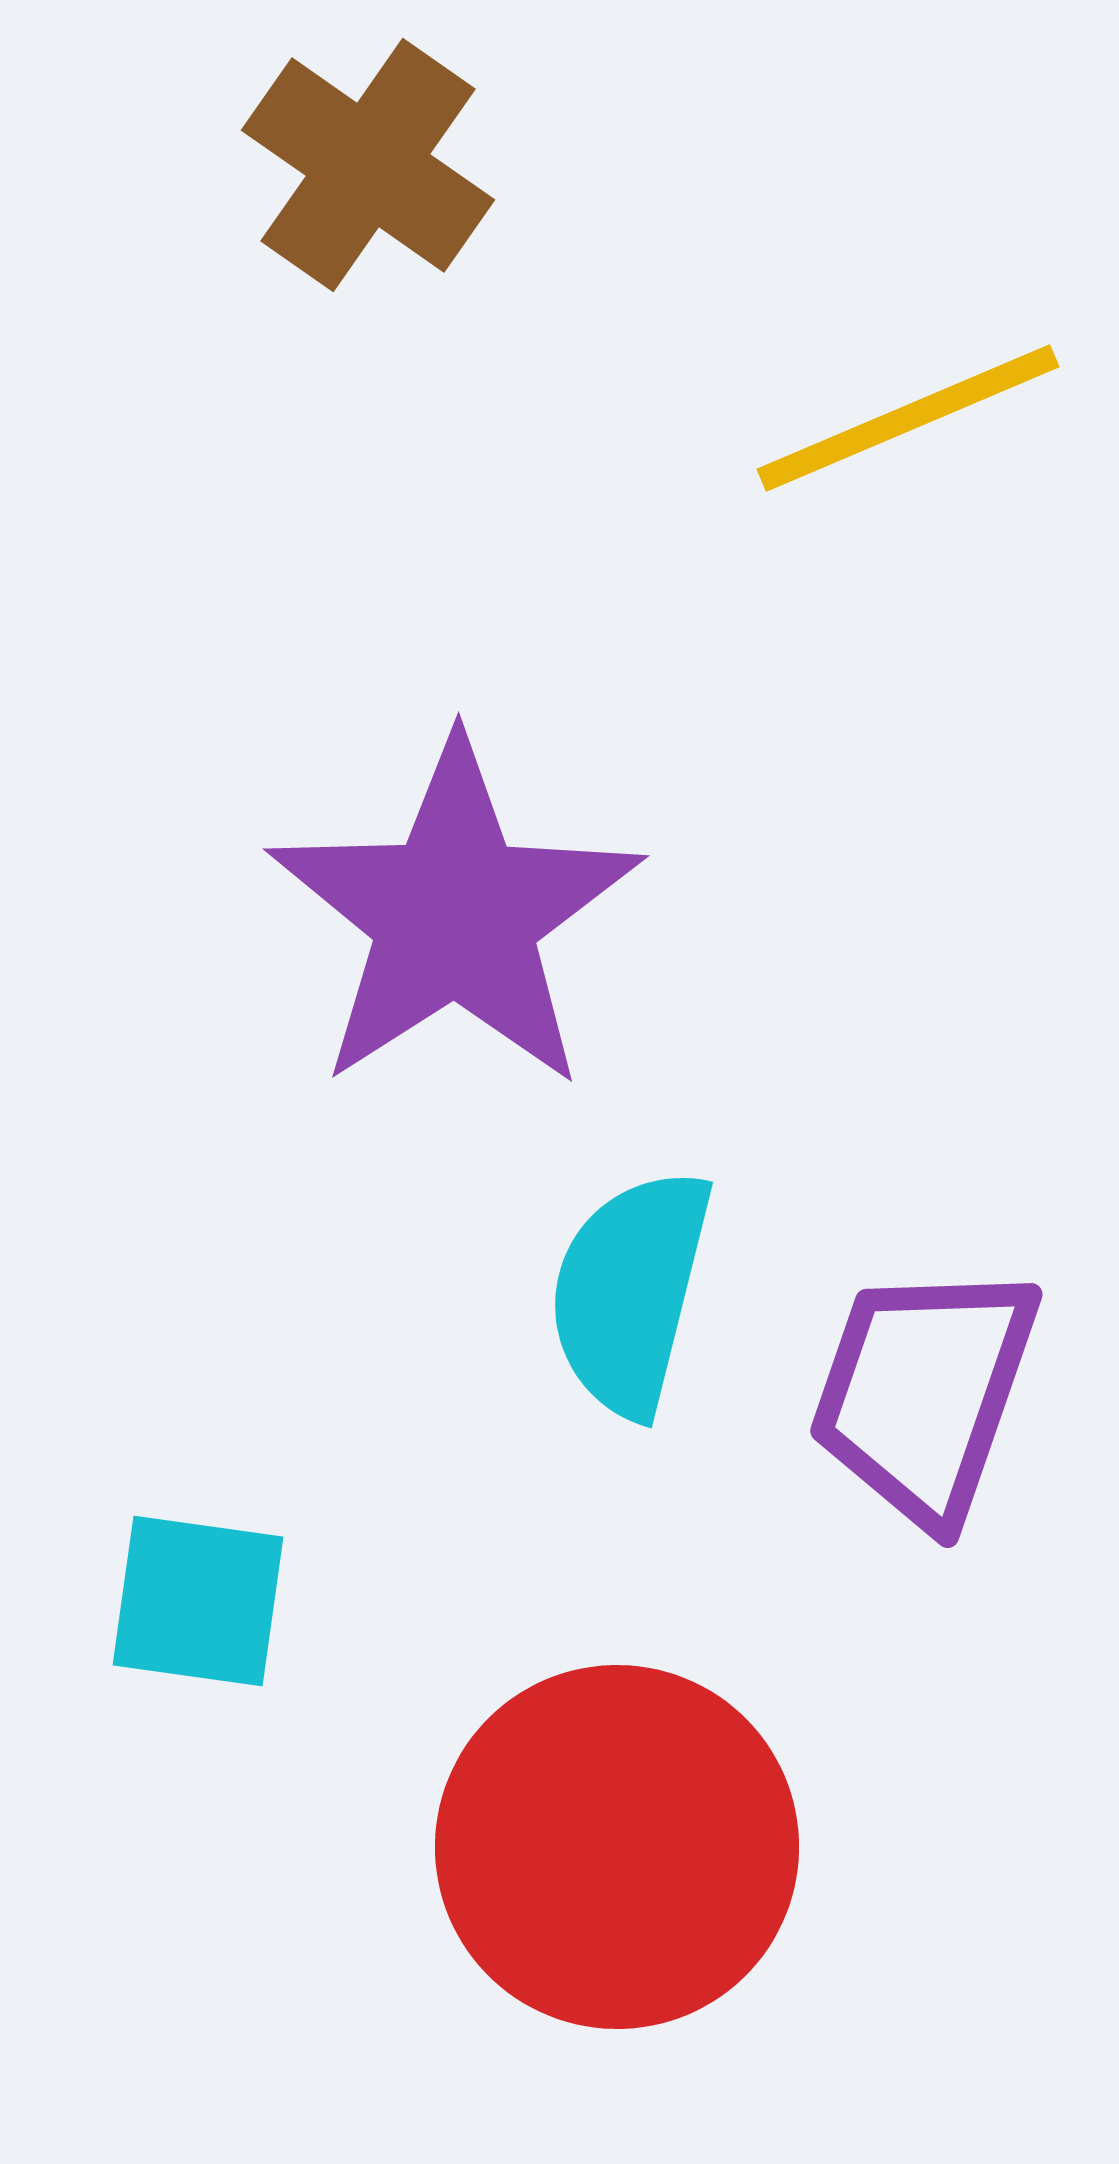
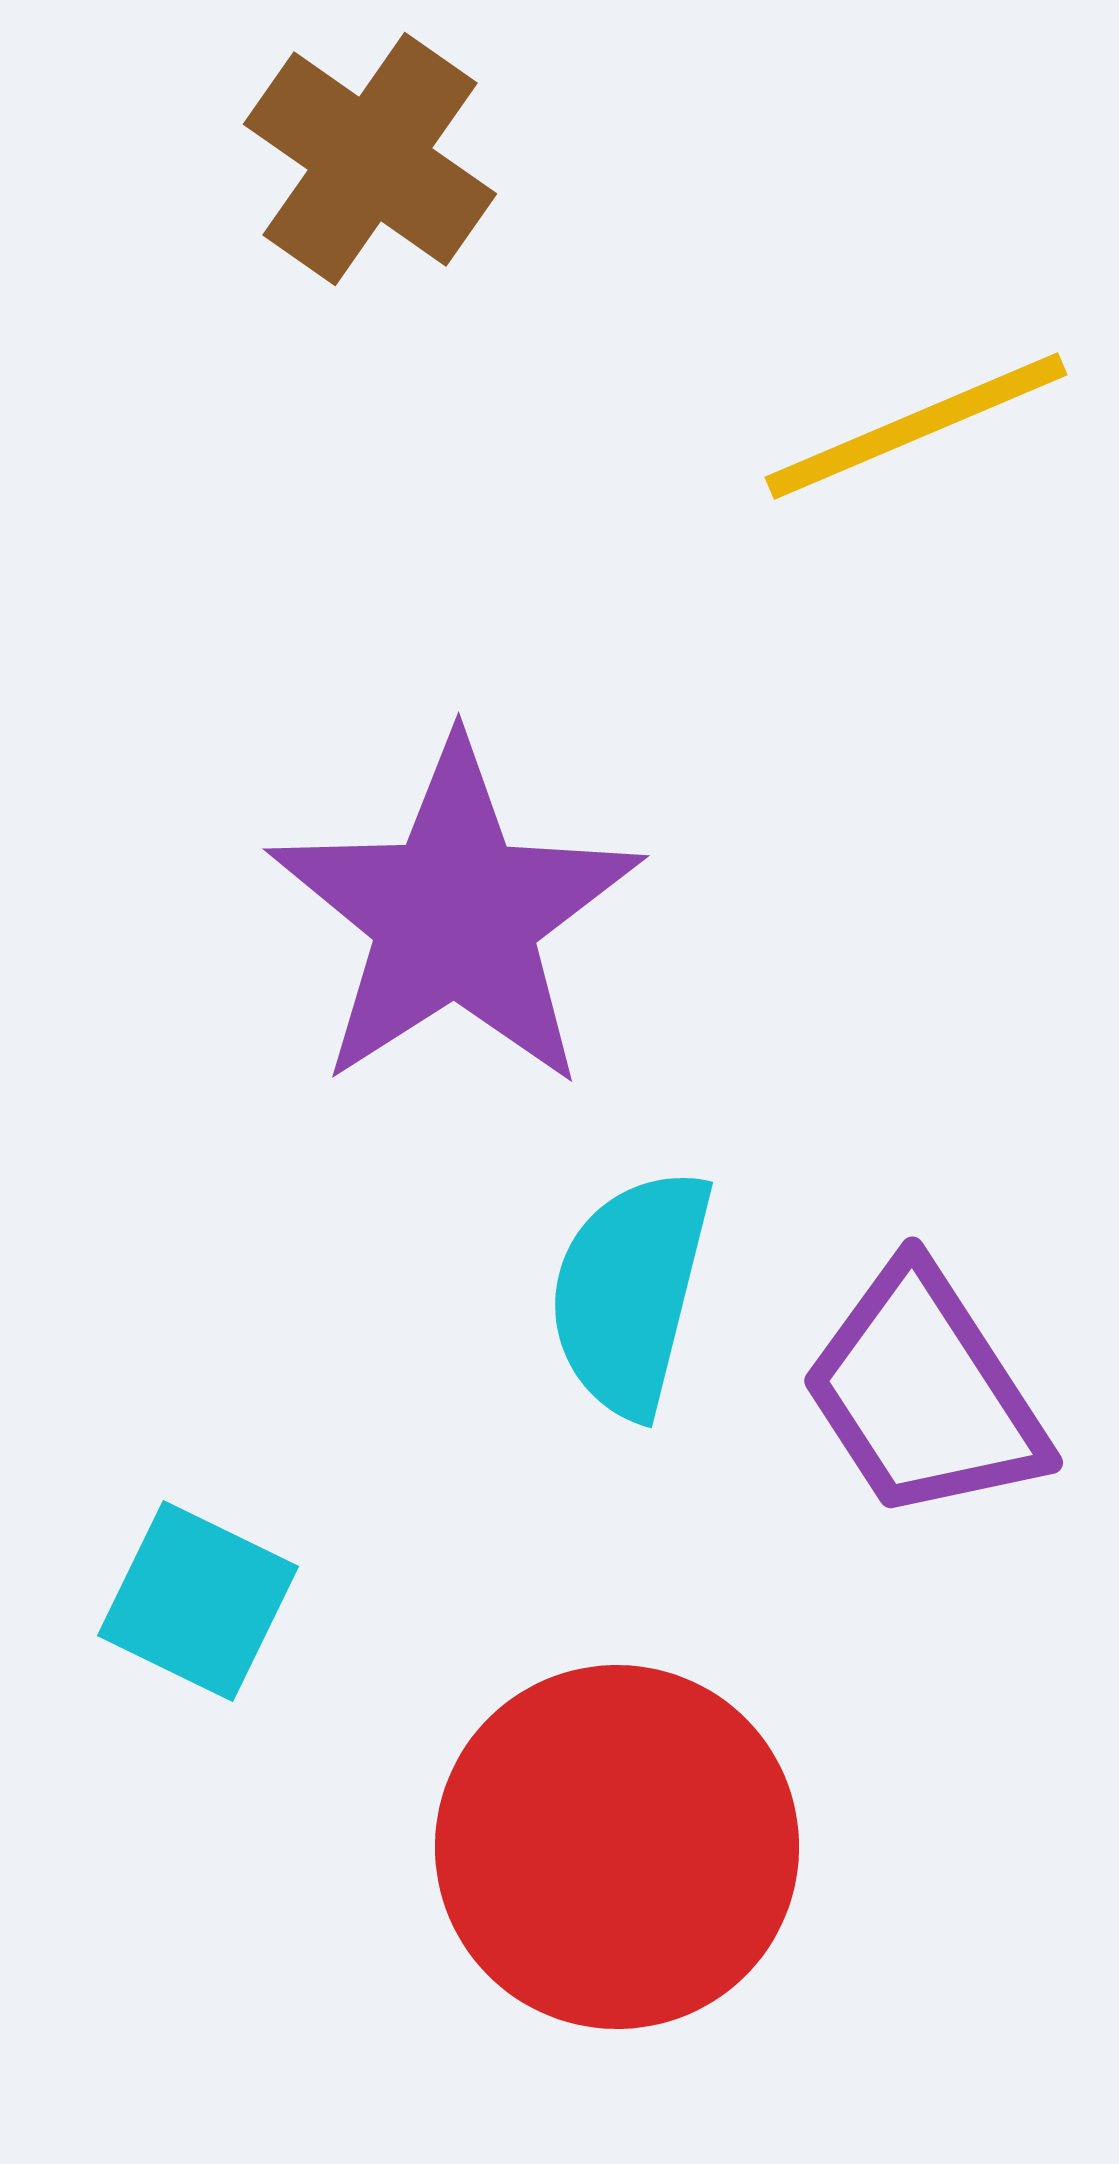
brown cross: moved 2 px right, 6 px up
yellow line: moved 8 px right, 8 px down
purple trapezoid: rotated 52 degrees counterclockwise
cyan square: rotated 18 degrees clockwise
